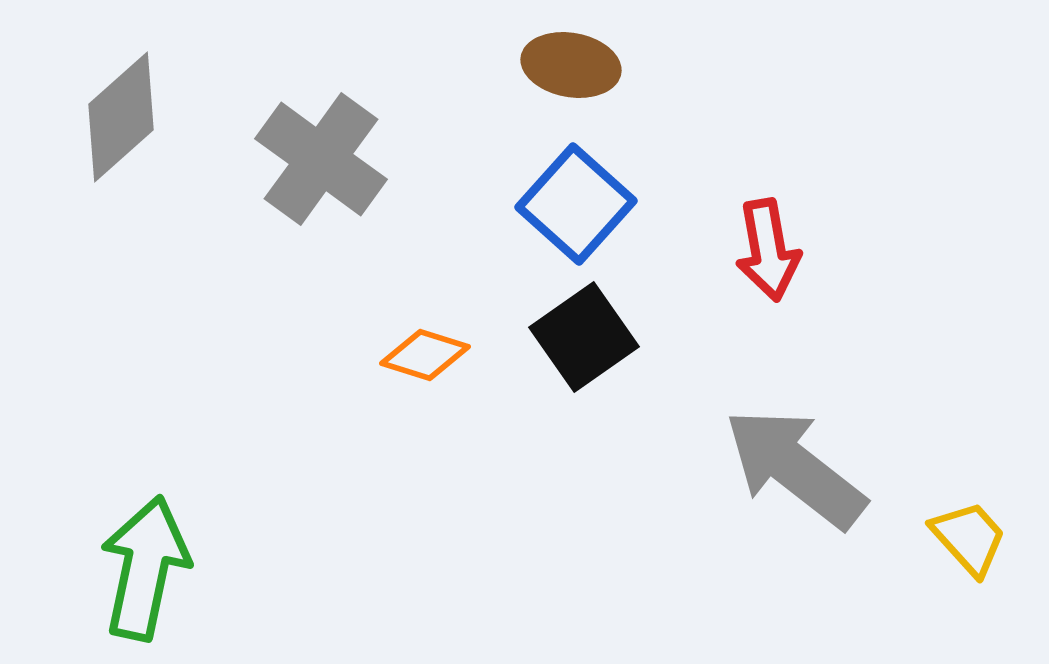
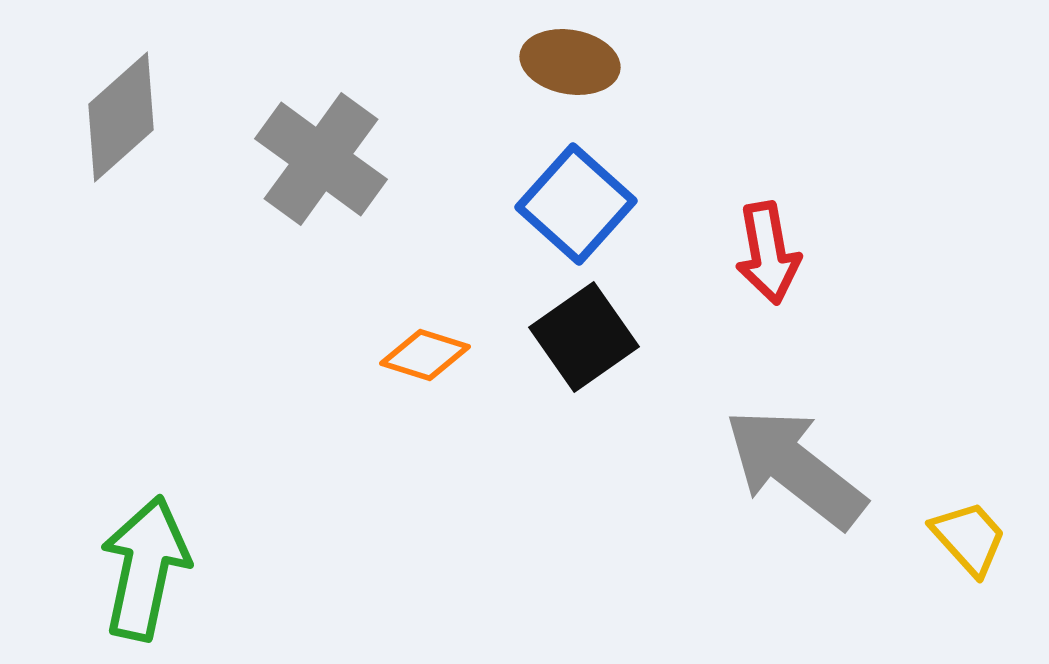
brown ellipse: moved 1 px left, 3 px up
red arrow: moved 3 px down
